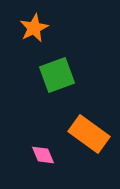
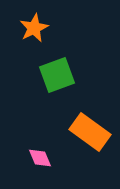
orange rectangle: moved 1 px right, 2 px up
pink diamond: moved 3 px left, 3 px down
